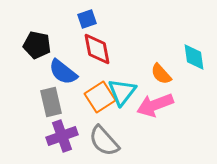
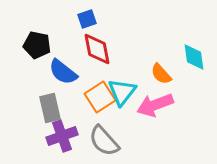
gray rectangle: moved 1 px left, 6 px down
